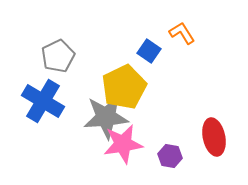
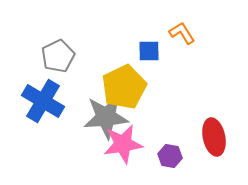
blue square: rotated 35 degrees counterclockwise
